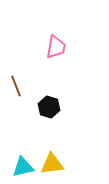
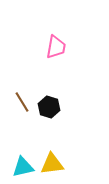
brown line: moved 6 px right, 16 px down; rotated 10 degrees counterclockwise
